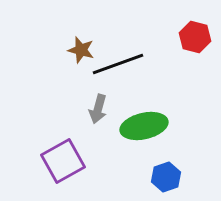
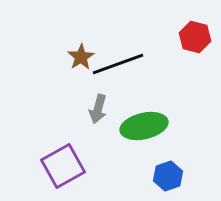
brown star: moved 7 px down; rotated 24 degrees clockwise
purple square: moved 5 px down
blue hexagon: moved 2 px right, 1 px up
